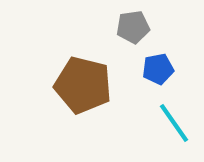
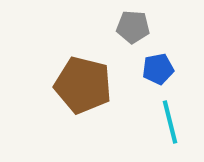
gray pentagon: rotated 12 degrees clockwise
cyan line: moved 4 px left, 1 px up; rotated 21 degrees clockwise
